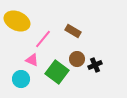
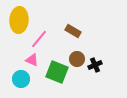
yellow ellipse: moved 2 px right, 1 px up; rotated 70 degrees clockwise
pink line: moved 4 px left
green square: rotated 15 degrees counterclockwise
